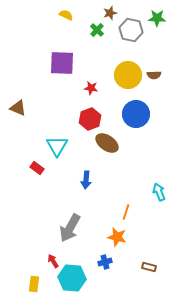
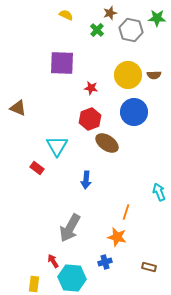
blue circle: moved 2 px left, 2 px up
